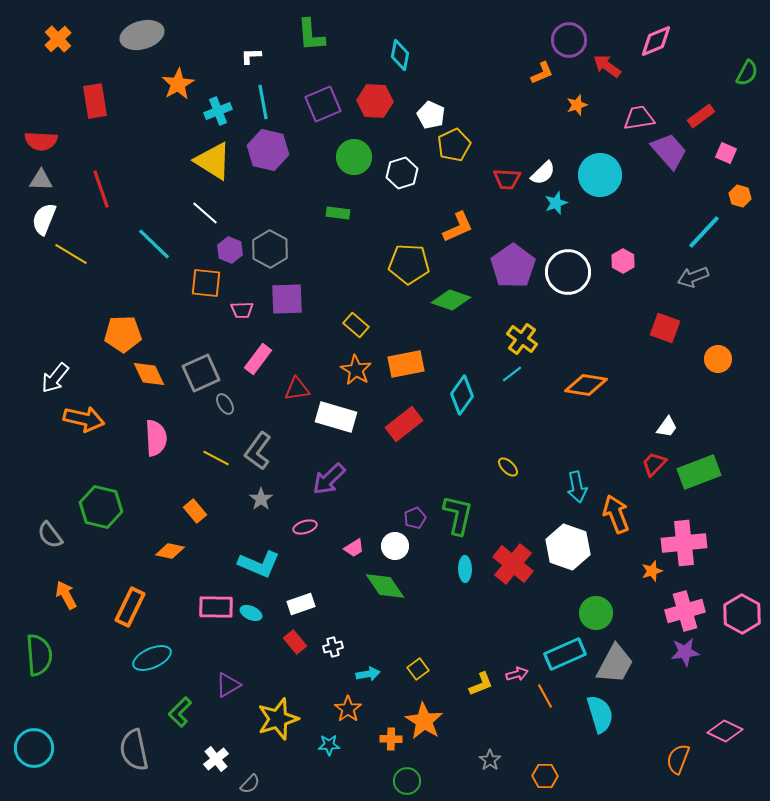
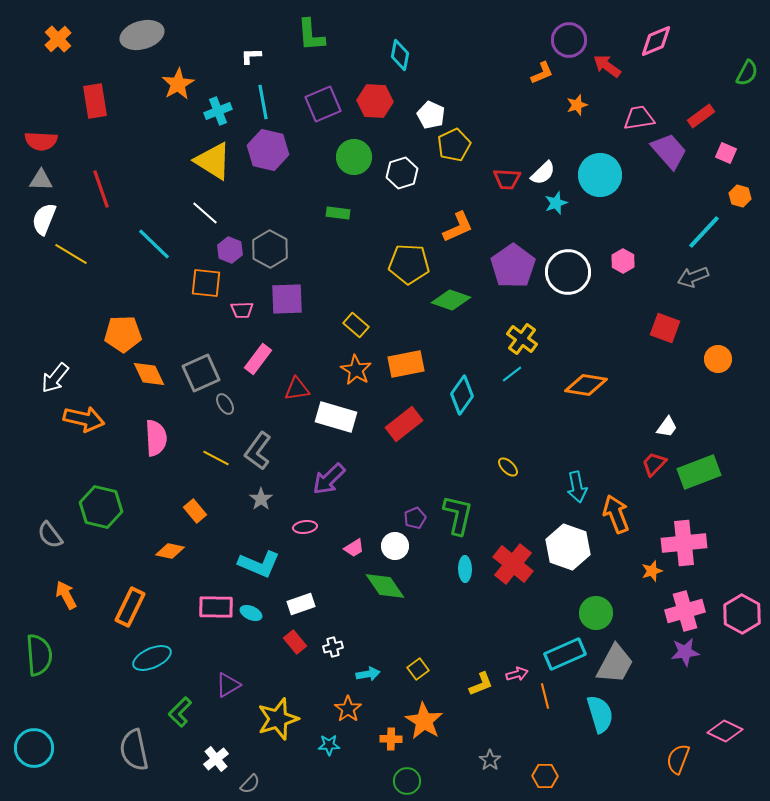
pink ellipse at (305, 527): rotated 10 degrees clockwise
orange line at (545, 696): rotated 15 degrees clockwise
